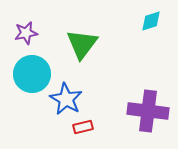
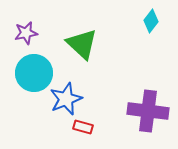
cyan diamond: rotated 35 degrees counterclockwise
green triangle: rotated 24 degrees counterclockwise
cyan circle: moved 2 px right, 1 px up
blue star: rotated 20 degrees clockwise
red rectangle: rotated 30 degrees clockwise
